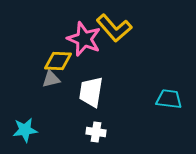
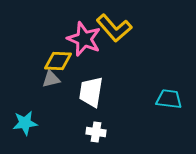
cyan star: moved 7 px up
